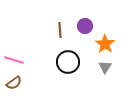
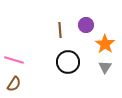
purple circle: moved 1 px right, 1 px up
brown semicircle: moved 1 px down; rotated 21 degrees counterclockwise
